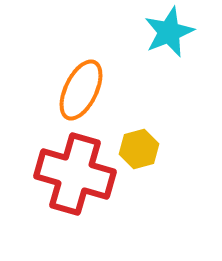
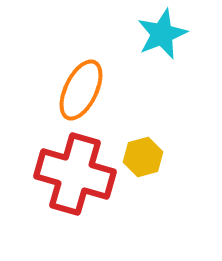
cyan star: moved 7 px left, 2 px down
yellow hexagon: moved 4 px right, 8 px down
